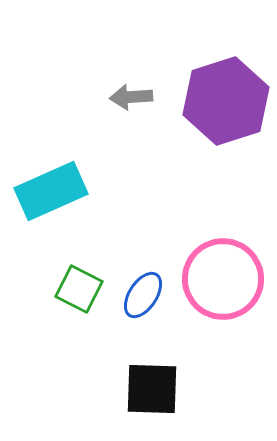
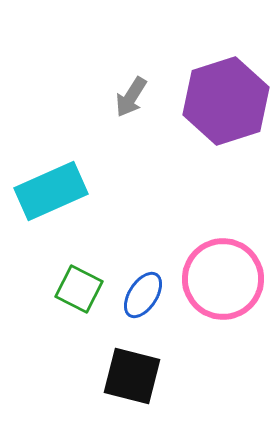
gray arrow: rotated 54 degrees counterclockwise
black square: moved 20 px left, 13 px up; rotated 12 degrees clockwise
